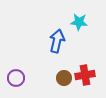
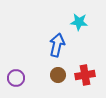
blue arrow: moved 4 px down
brown circle: moved 6 px left, 3 px up
